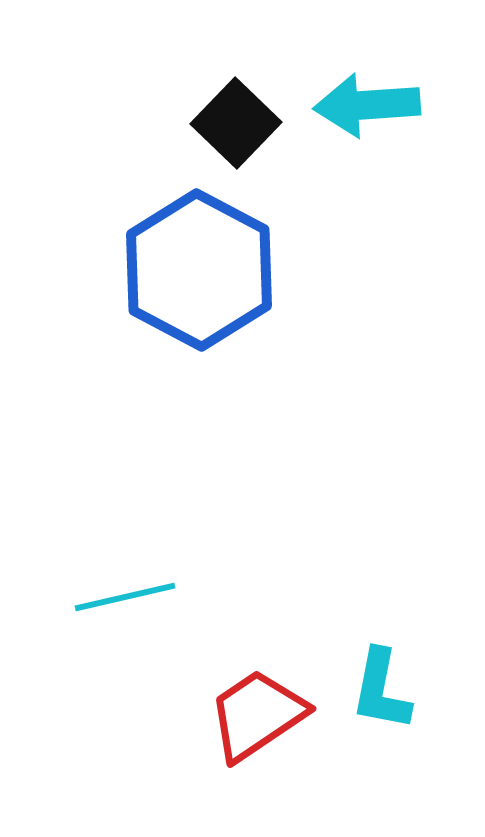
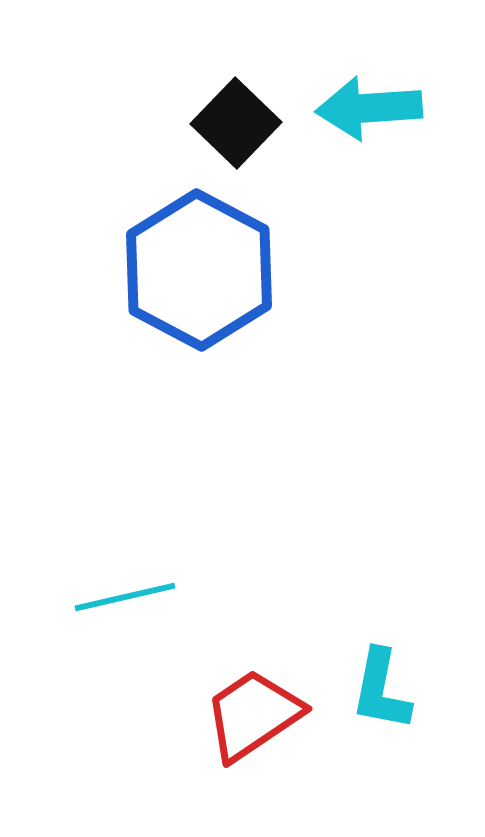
cyan arrow: moved 2 px right, 3 px down
red trapezoid: moved 4 px left
